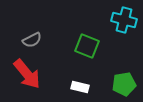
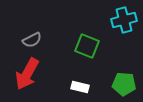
cyan cross: rotated 30 degrees counterclockwise
red arrow: rotated 68 degrees clockwise
green pentagon: rotated 15 degrees clockwise
